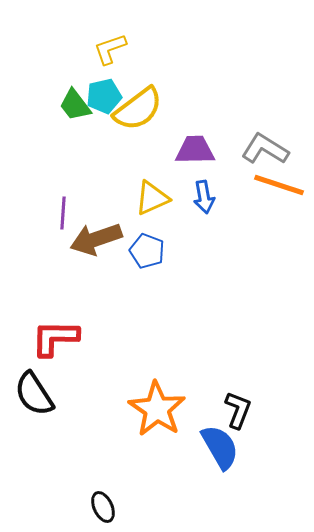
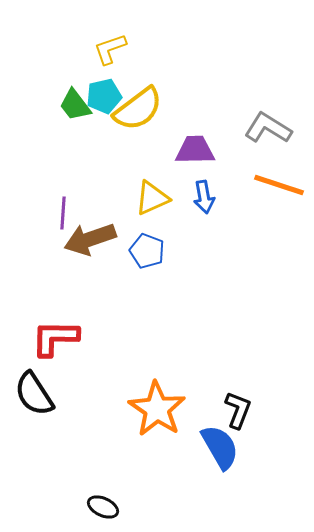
gray L-shape: moved 3 px right, 21 px up
brown arrow: moved 6 px left
black ellipse: rotated 40 degrees counterclockwise
